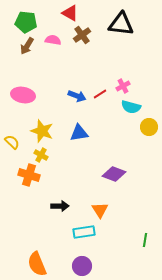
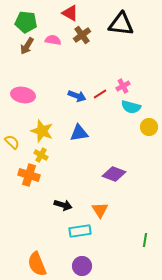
black arrow: moved 3 px right, 1 px up; rotated 18 degrees clockwise
cyan rectangle: moved 4 px left, 1 px up
